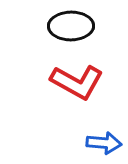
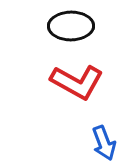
blue arrow: rotated 64 degrees clockwise
